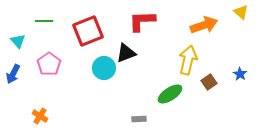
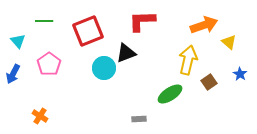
yellow triangle: moved 12 px left, 30 px down
